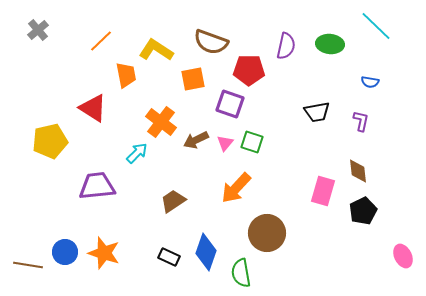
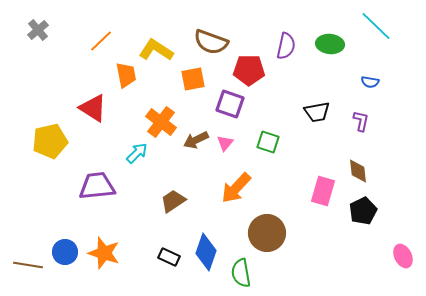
green square: moved 16 px right
